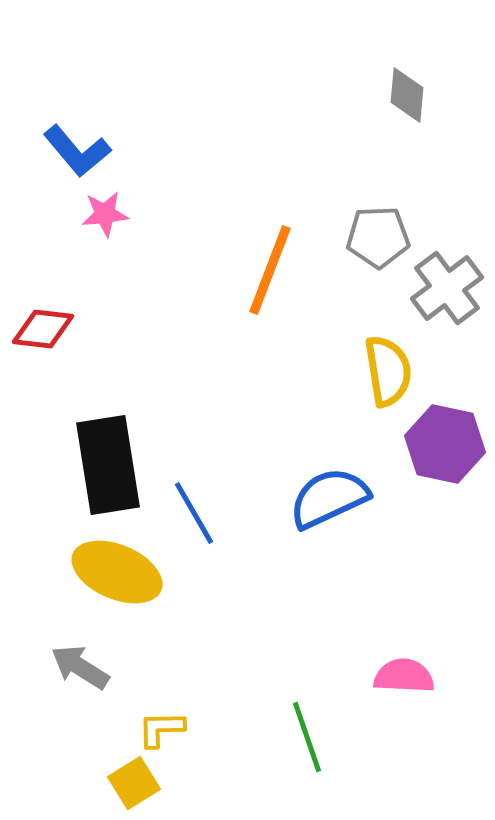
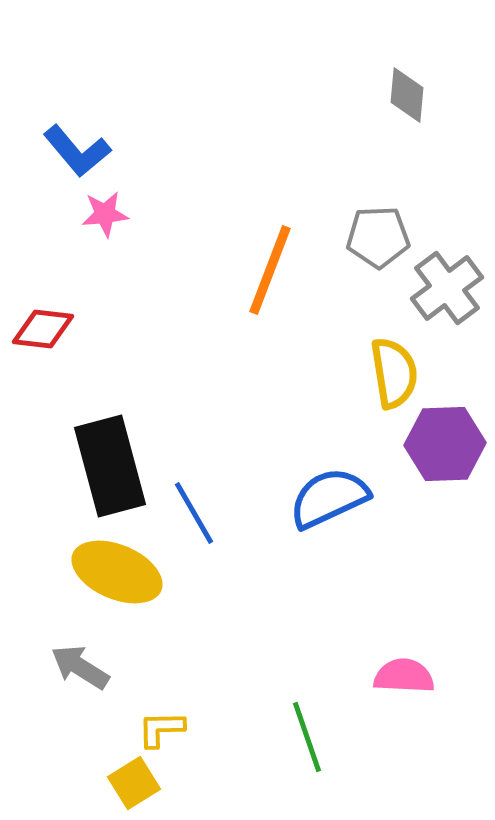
yellow semicircle: moved 6 px right, 2 px down
purple hexagon: rotated 14 degrees counterclockwise
black rectangle: moved 2 px right, 1 px down; rotated 6 degrees counterclockwise
